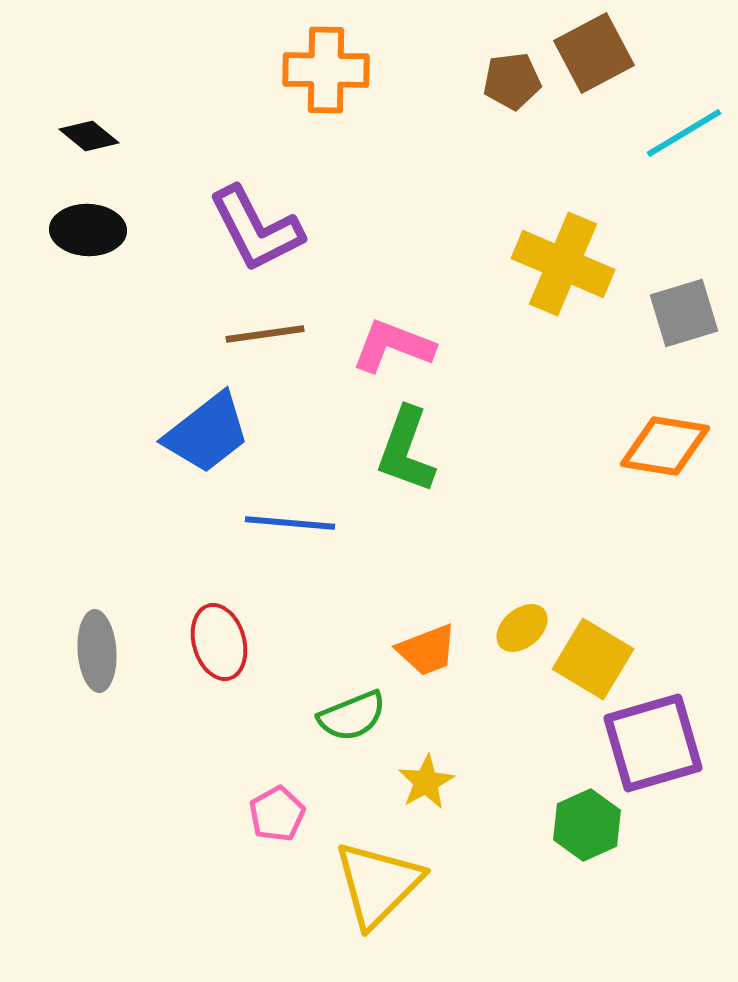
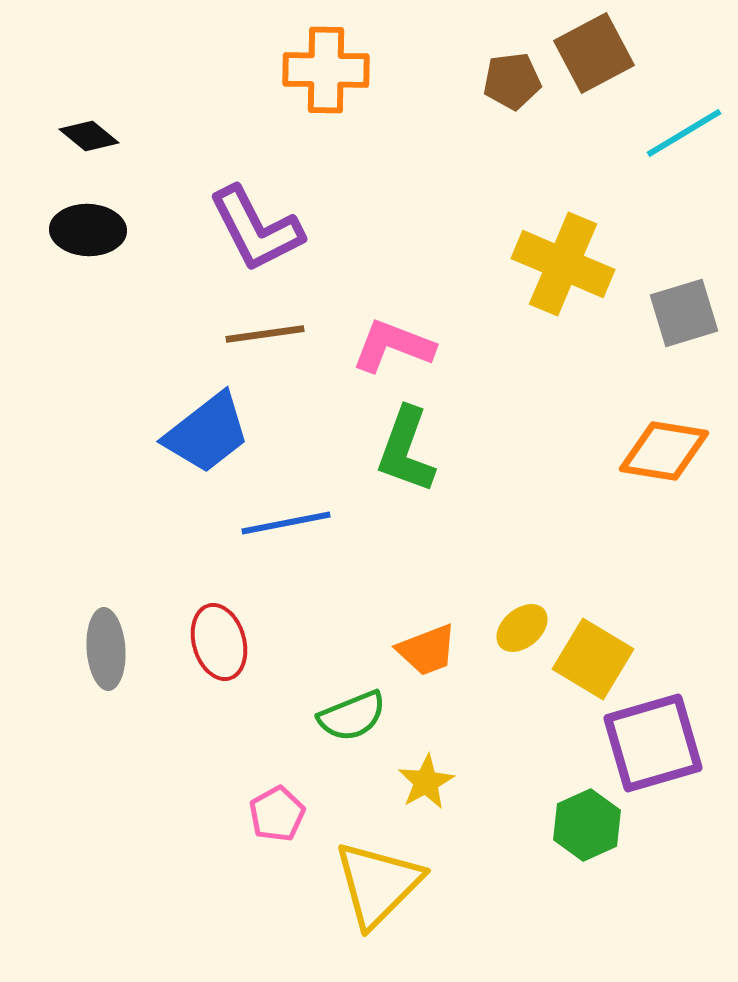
orange diamond: moved 1 px left, 5 px down
blue line: moved 4 px left; rotated 16 degrees counterclockwise
gray ellipse: moved 9 px right, 2 px up
